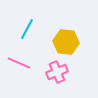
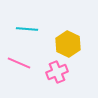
cyan line: rotated 65 degrees clockwise
yellow hexagon: moved 2 px right, 2 px down; rotated 20 degrees clockwise
